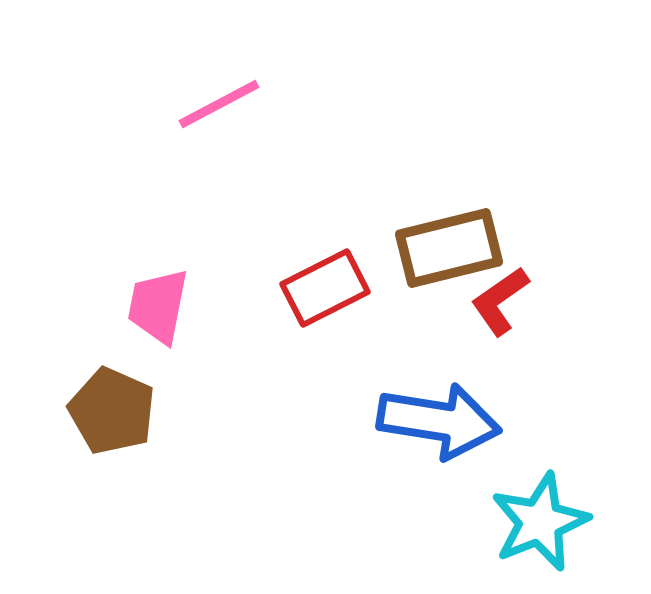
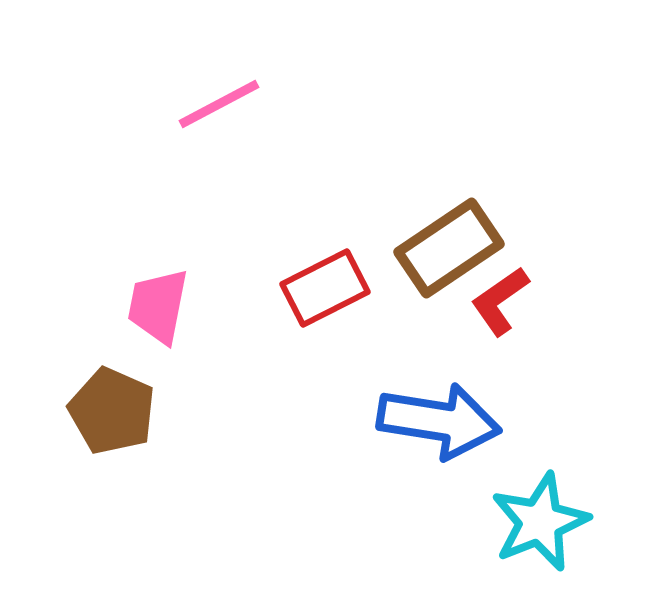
brown rectangle: rotated 20 degrees counterclockwise
